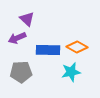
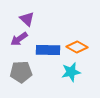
purple arrow: moved 2 px right, 1 px down; rotated 12 degrees counterclockwise
